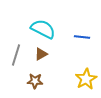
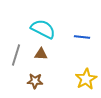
brown triangle: rotated 32 degrees clockwise
